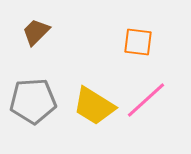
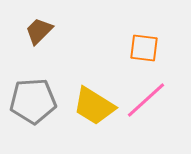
brown trapezoid: moved 3 px right, 1 px up
orange square: moved 6 px right, 6 px down
